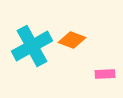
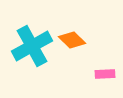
orange diamond: rotated 24 degrees clockwise
